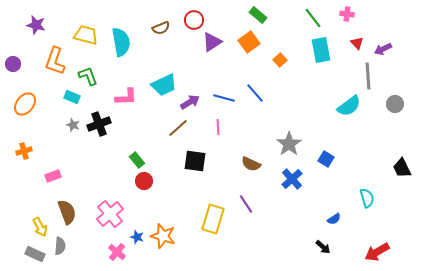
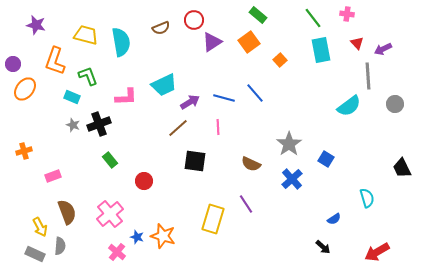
orange ellipse at (25, 104): moved 15 px up
green rectangle at (137, 160): moved 27 px left
